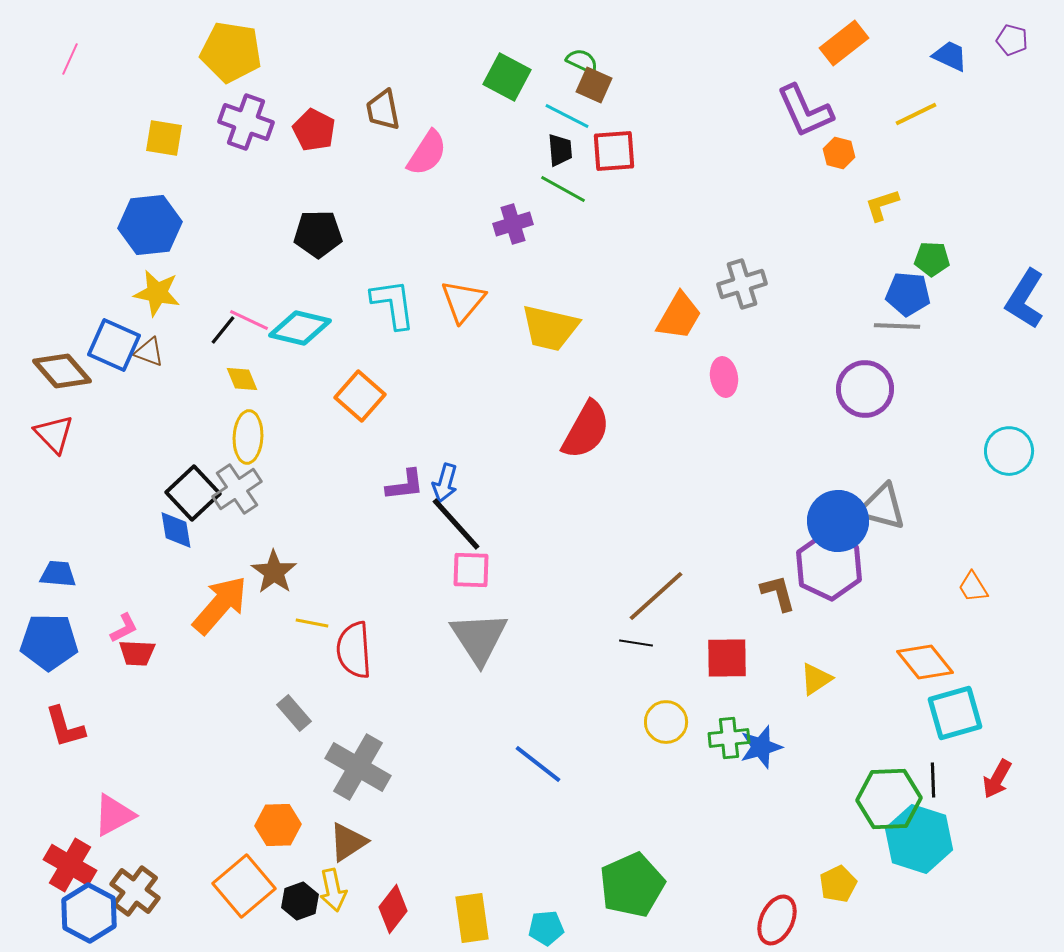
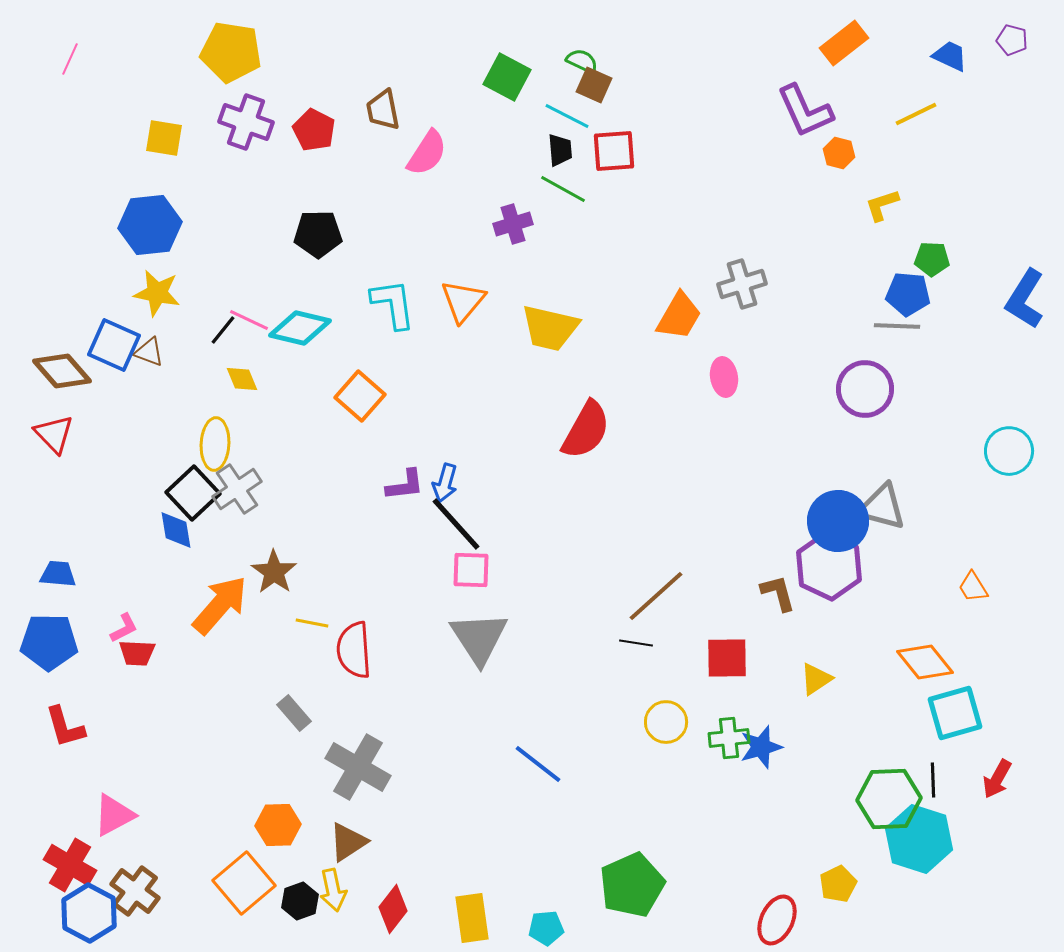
yellow ellipse at (248, 437): moved 33 px left, 7 px down
orange square at (244, 886): moved 3 px up
